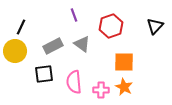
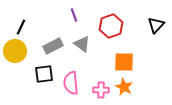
black triangle: moved 1 px right, 1 px up
pink semicircle: moved 3 px left, 1 px down
